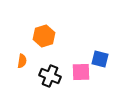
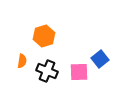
blue square: rotated 36 degrees clockwise
pink square: moved 2 px left
black cross: moved 3 px left, 5 px up
